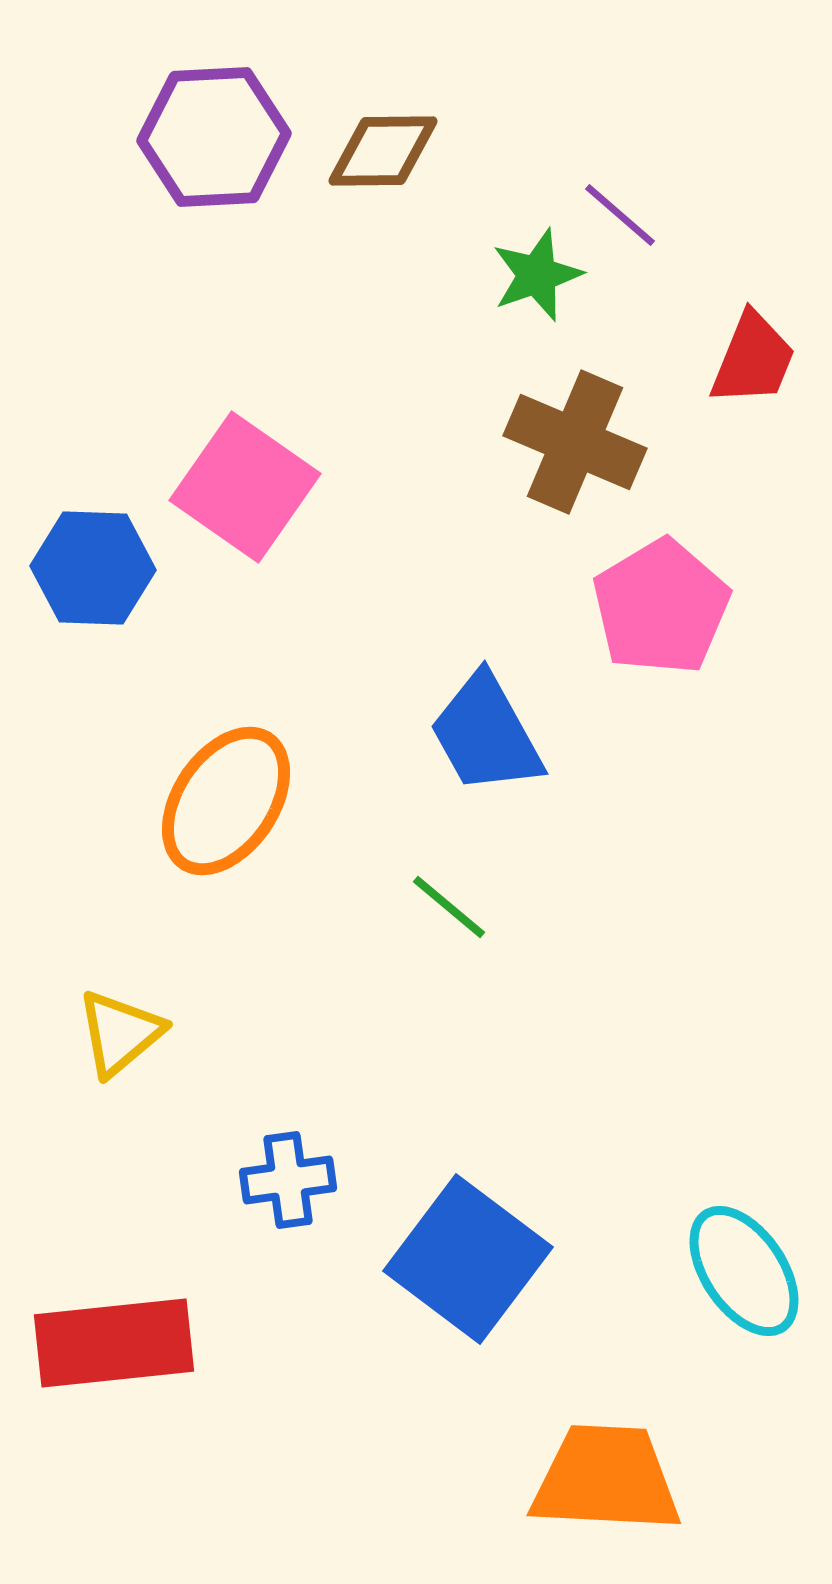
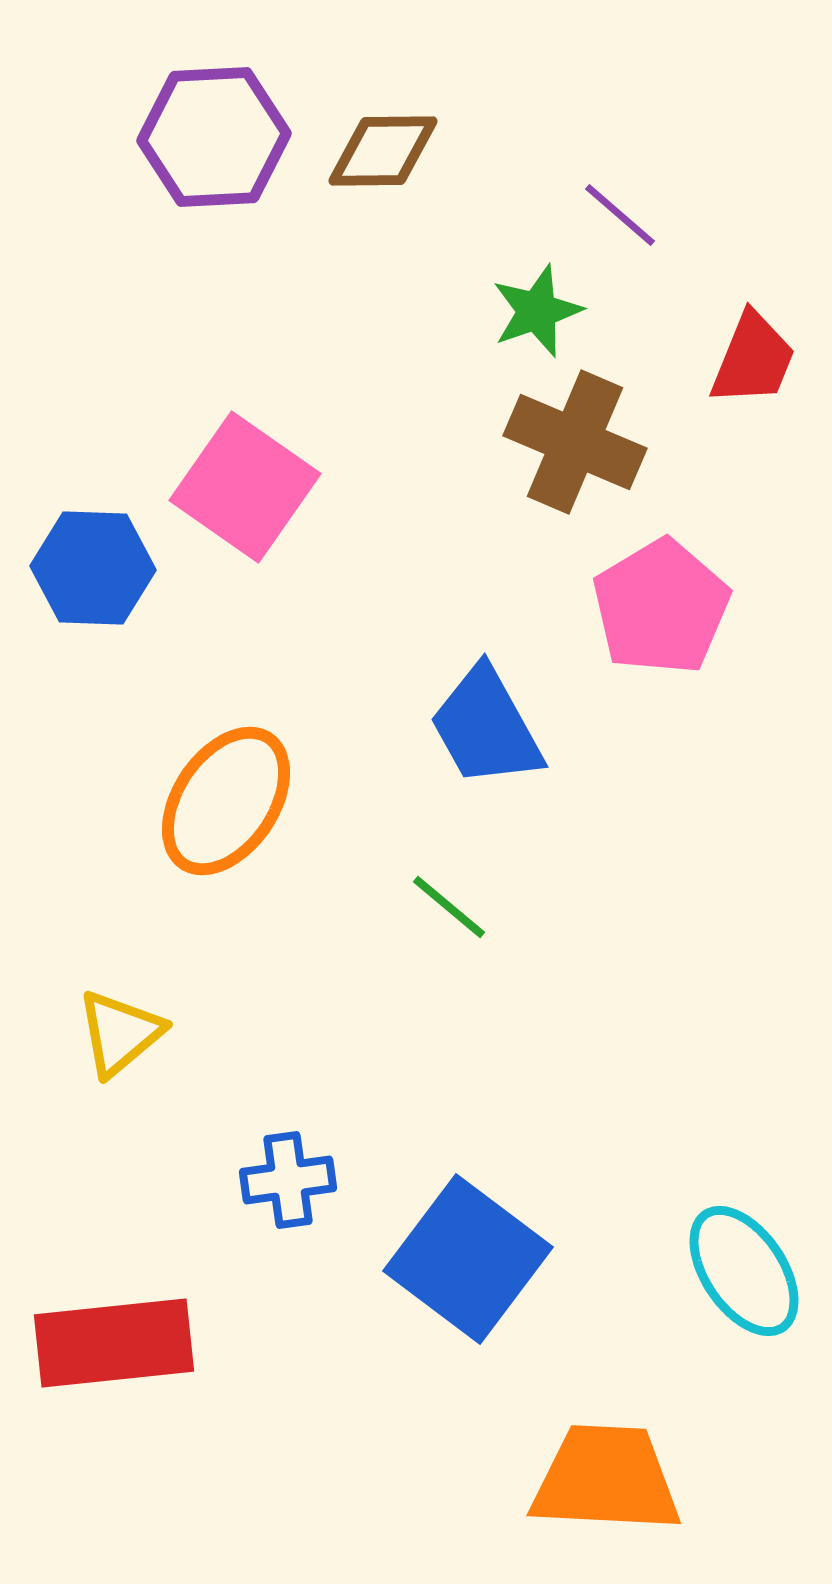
green star: moved 36 px down
blue trapezoid: moved 7 px up
